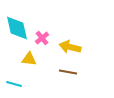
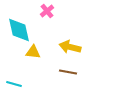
cyan diamond: moved 2 px right, 2 px down
pink cross: moved 5 px right, 27 px up
yellow triangle: moved 4 px right, 7 px up
